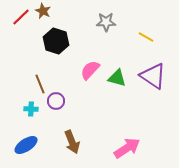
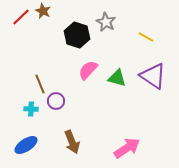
gray star: rotated 30 degrees clockwise
black hexagon: moved 21 px right, 6 px up
pink semicircle: moved 2 px left
